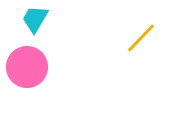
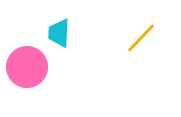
cyan trapezoid: moved 24 px right, 14 px down; rotated 28 degrees counterclockwise
